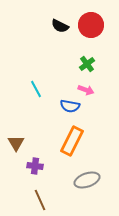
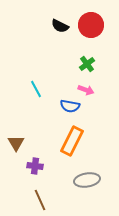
gray ellipse: rotated 10 degrees clockwise
